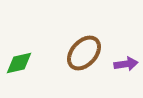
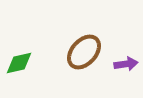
brown ellipse: moved 1 px up
